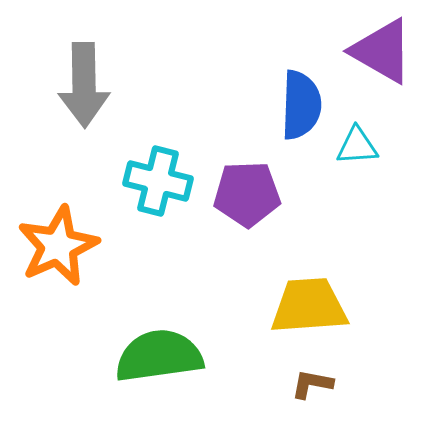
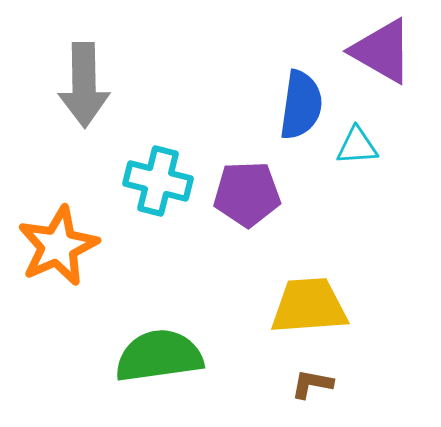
blue semicircle: rotated 6 degrees clockwise
